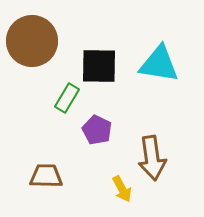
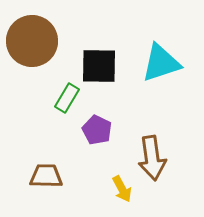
cyan triangle: moved 2 px right, 1 px up; rotated 27 degrees counterclockwise
